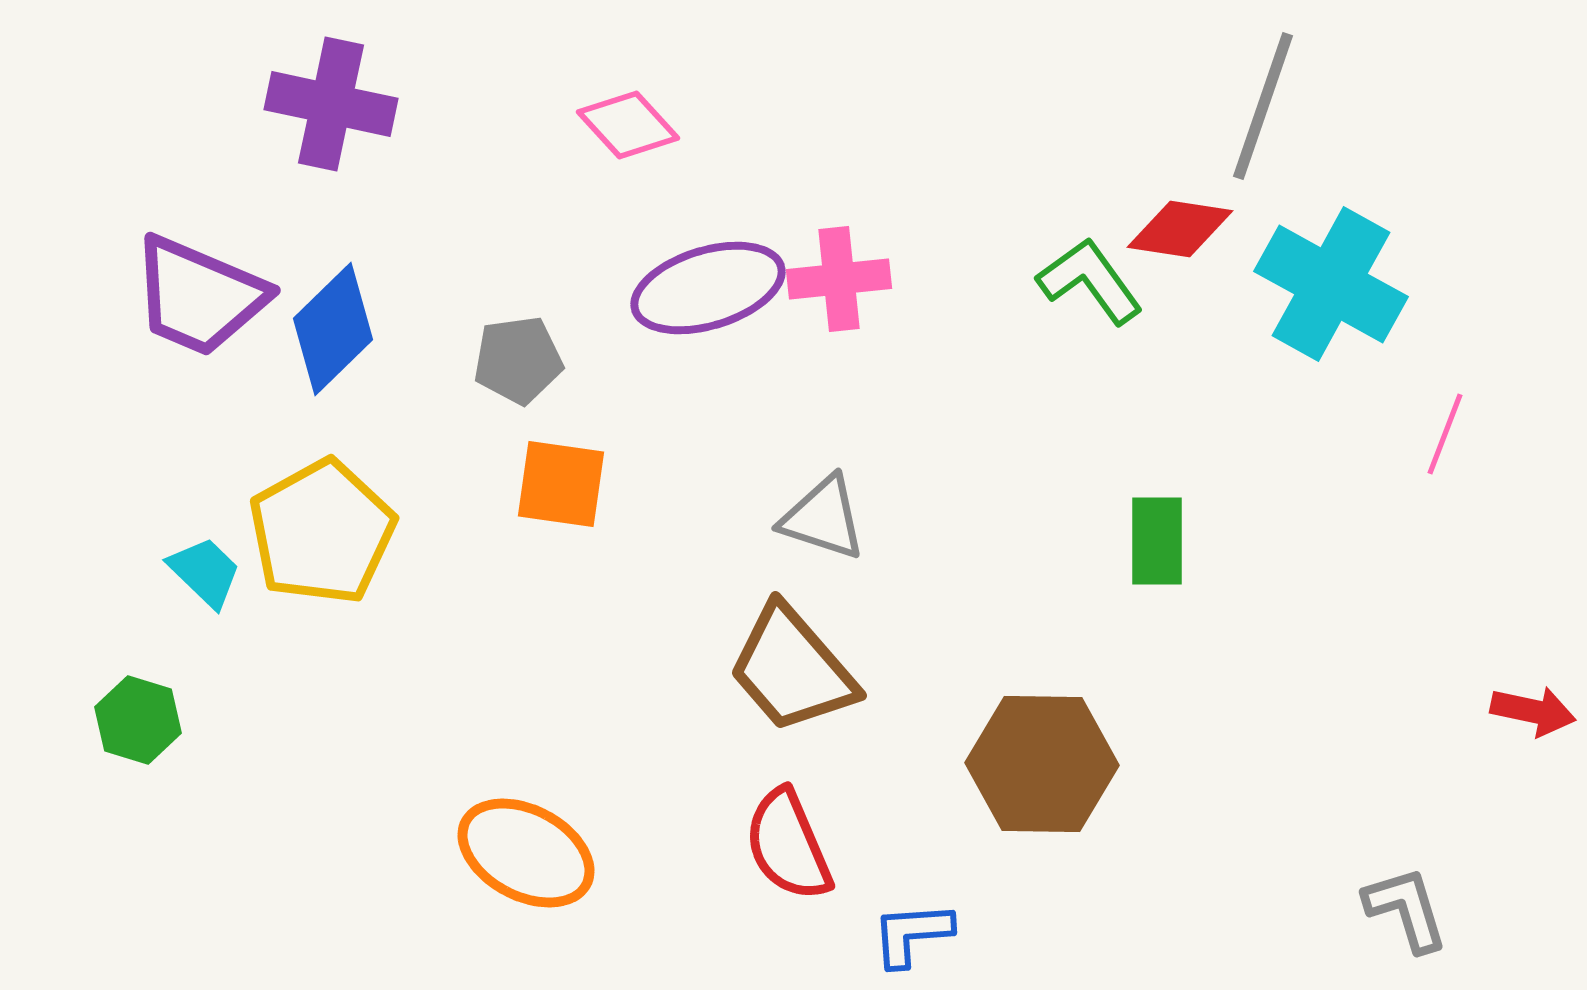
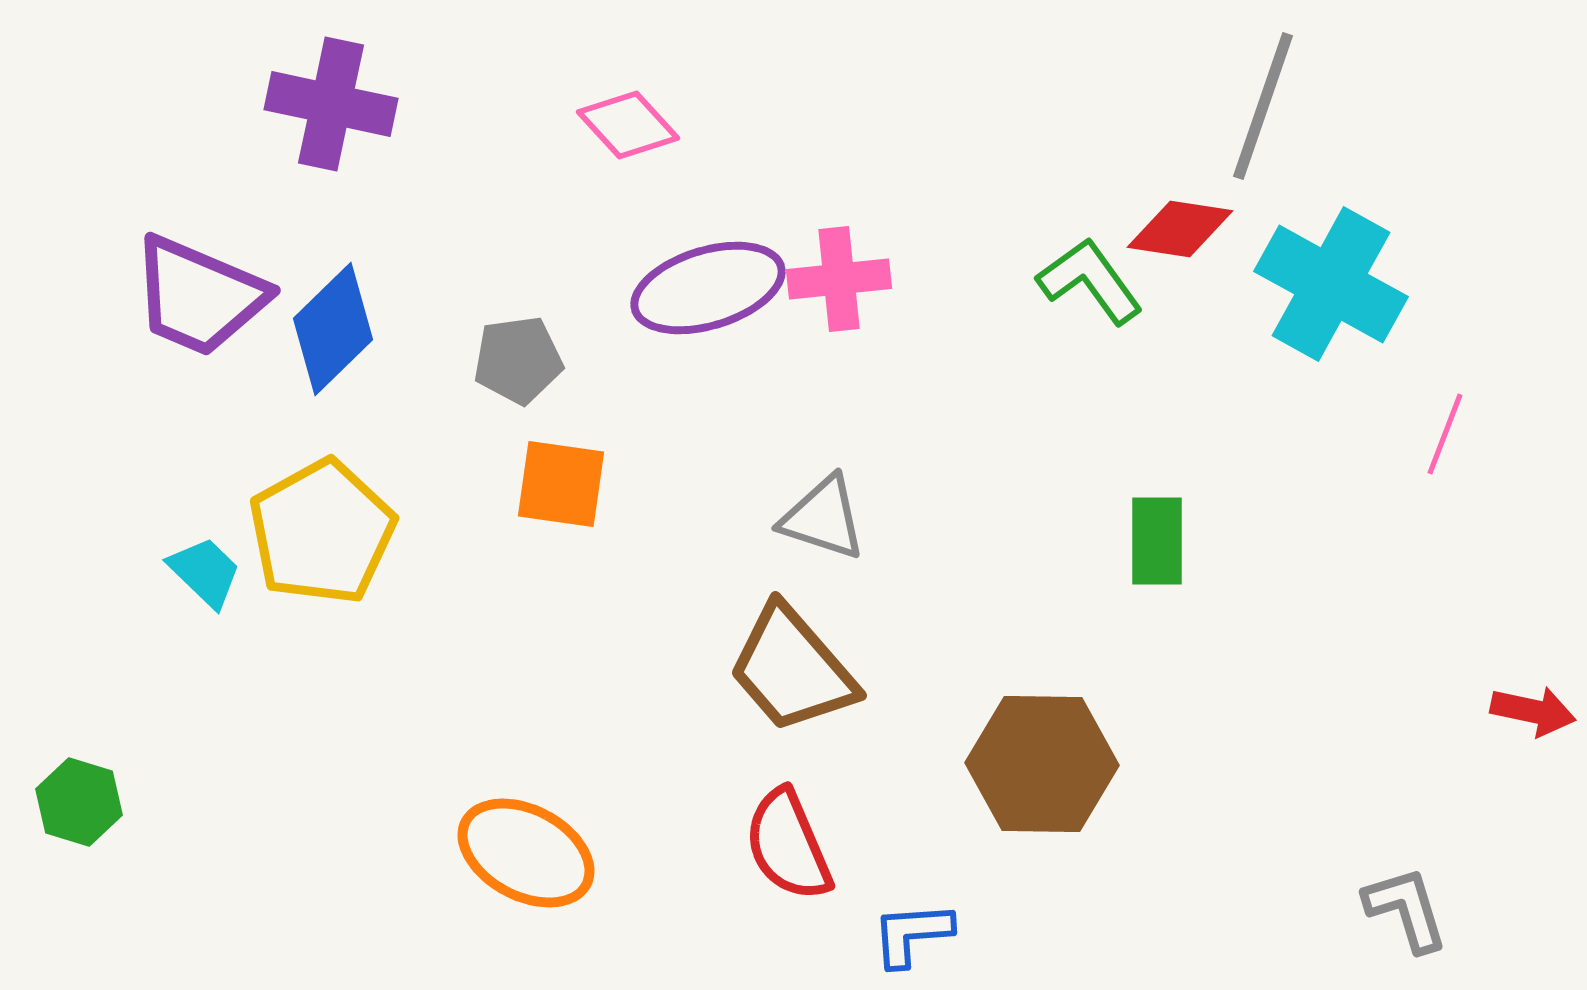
green hexagon: moved 59 px left, 82 px down
